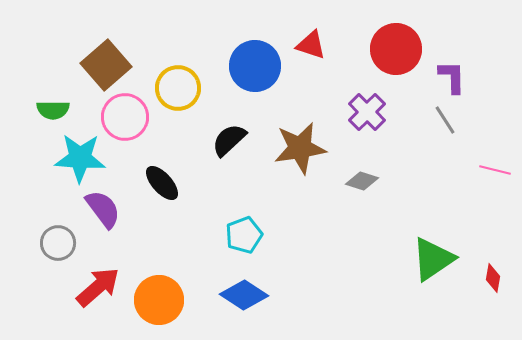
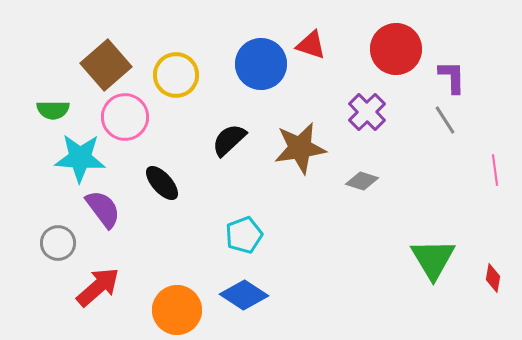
blue circle: moved 6 px right, 2 px up
yellow circle: moved 2 px left, 13 px up
pink line: rotated 68 degrees clockwise
green triangle: rotated 27 degrees counterclockwise
orange circle: moved 18 px right, 10 px down
